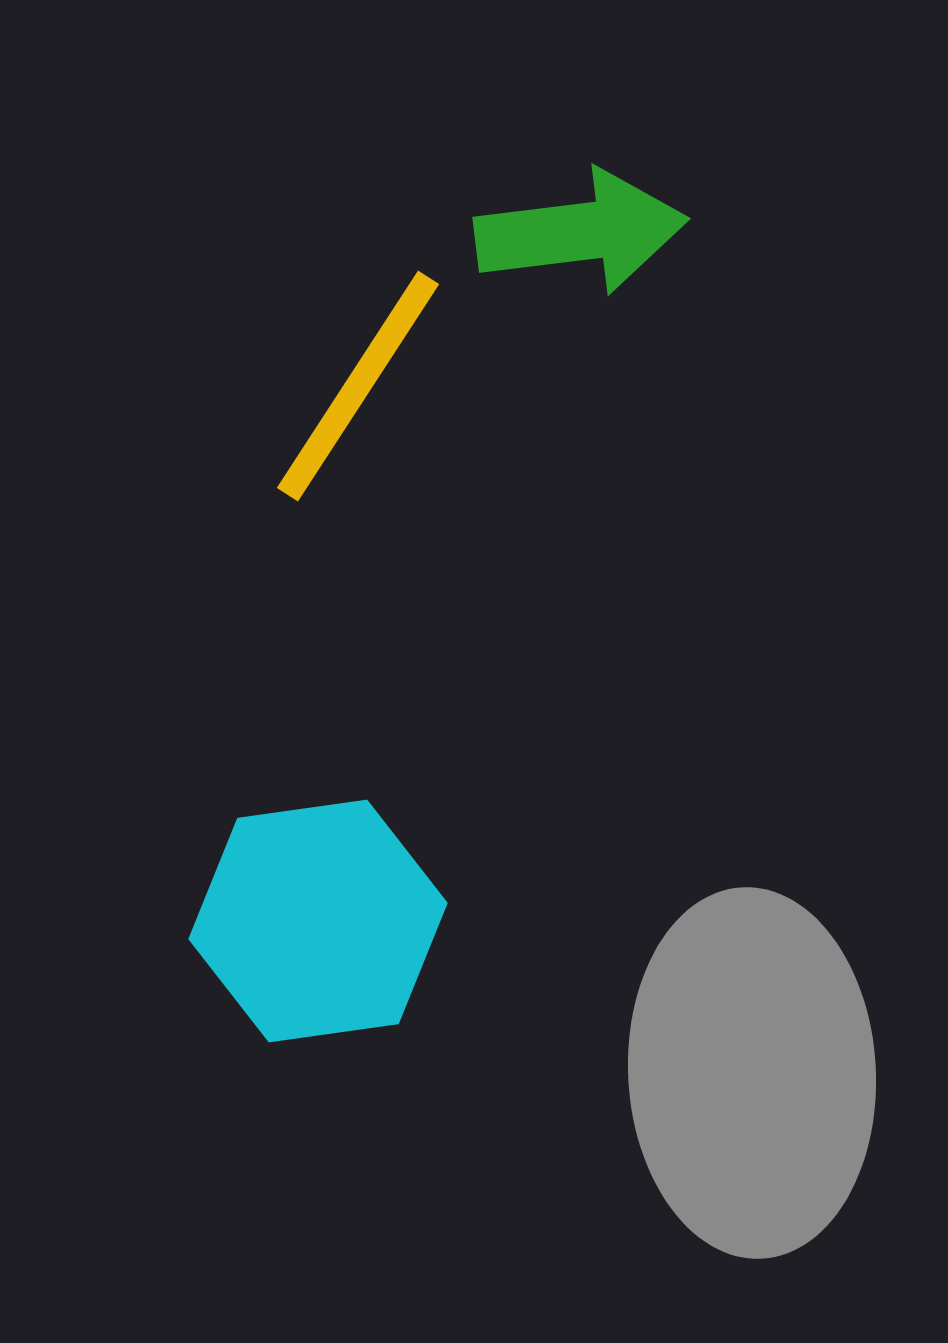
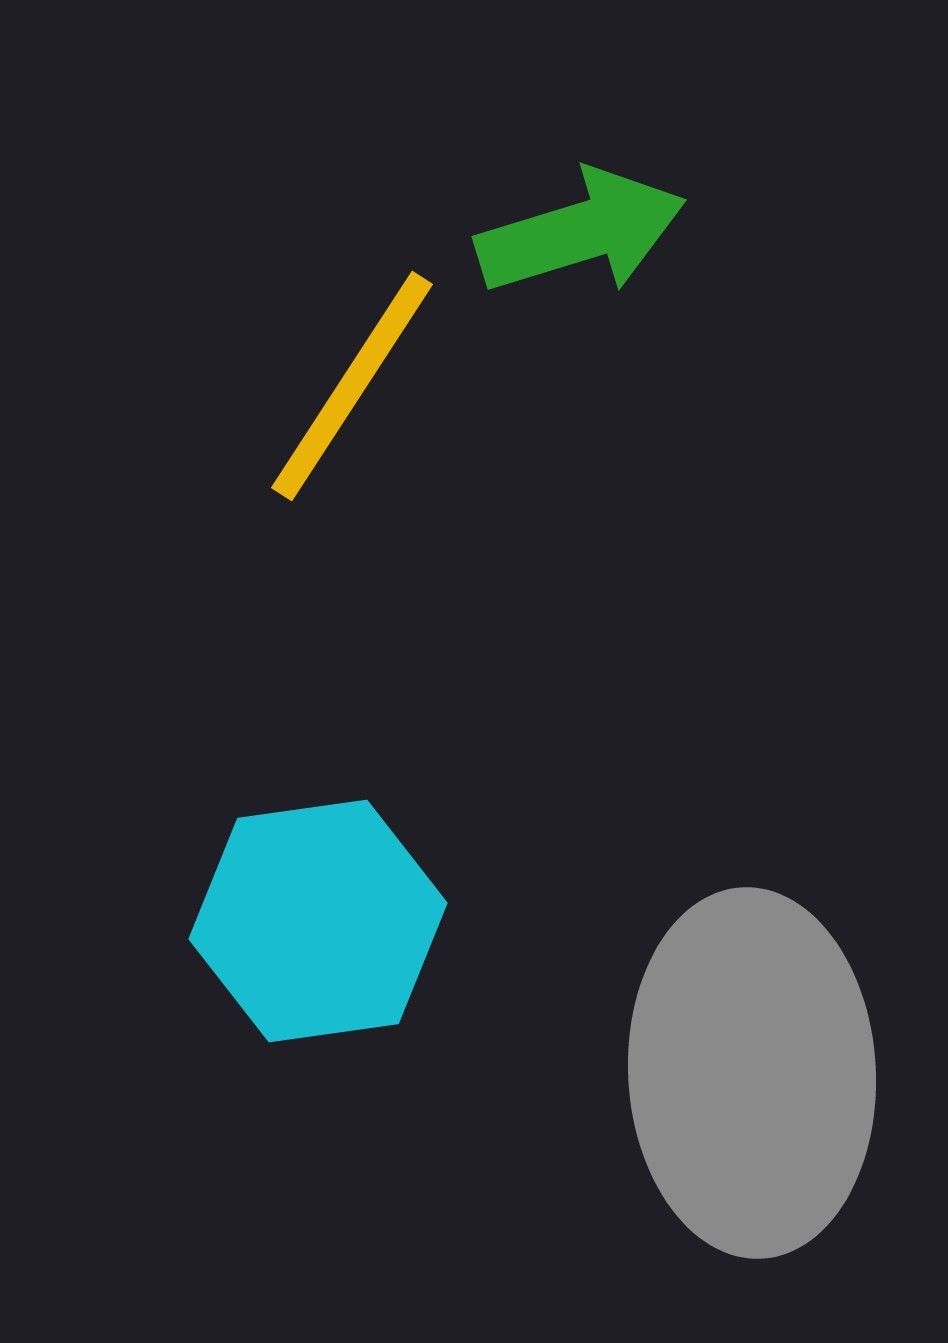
green arrow: rotated 10 degrees counterclockwise
yellow line: moved 6 px left
